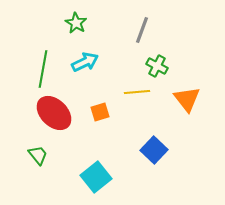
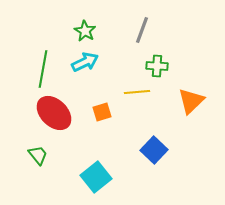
green star: moved 9 px right, 8 px down
green cross: rotated 25 degrees counterclockwise
orange triangle: moved 4 px right, 2 px down; rotated 24 degrees clockwise
orange square: moved 2 px right
